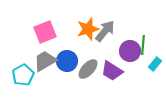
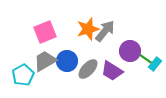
green line: moved 12 px down; rotated 60 degrees counterclockwise
